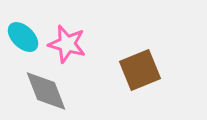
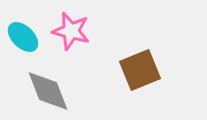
pink star: moved 4 px right, 13 px up
gray diamond: moved 2 px right
